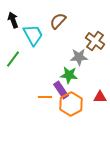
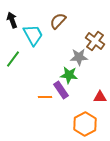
black arrow: moved 1 px left
orange hexagon: moved 14 px right, 20 px down
